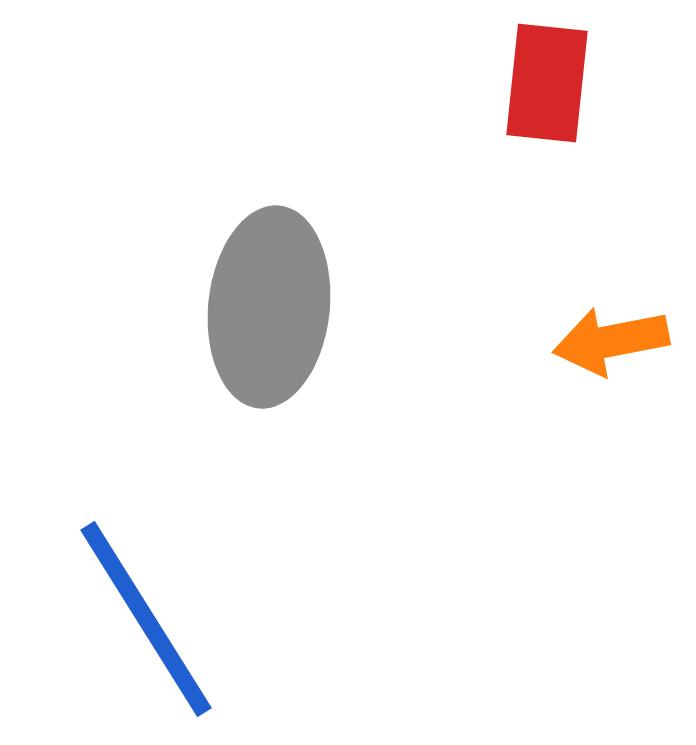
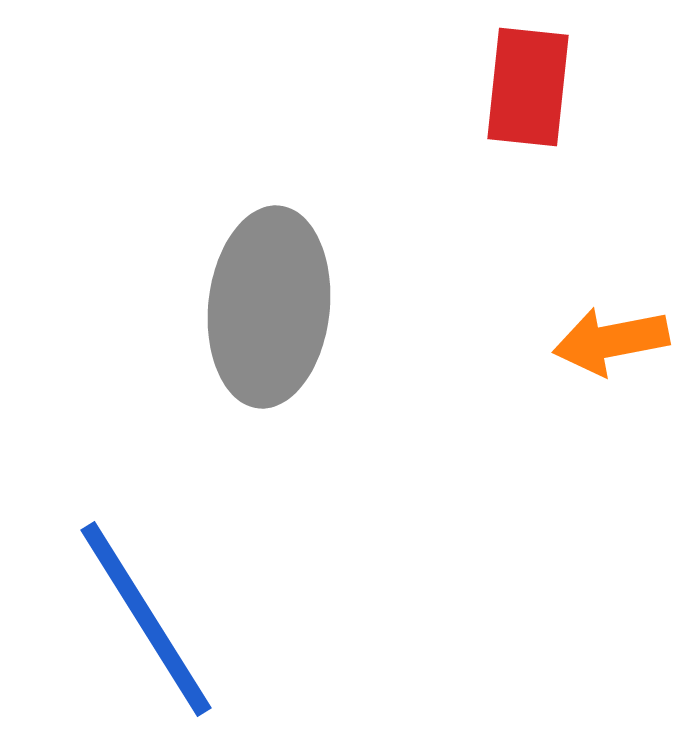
red rectangle: moved 19 px left, 4 px down
